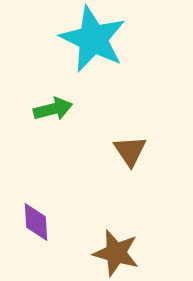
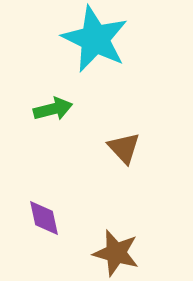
cyan star: moved 2 px right
brown triangle: moved 6 px left, 3 px up; rotated 9 degrees counterclockwise
purple diamond: moved 8 px right, 4 px up; rotated 9 degrees counterclockwise
